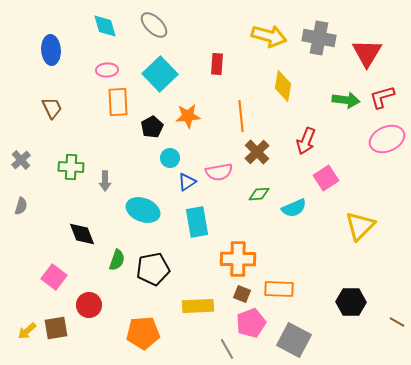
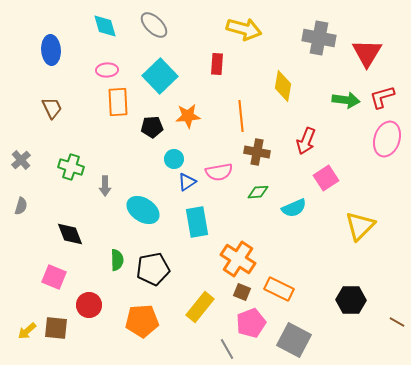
yellow arrow at (269, 36): moved 25 px left, 7 px up
cyan square at (160, 74): moved 2 px down
black pentagon at (152, 127): rotated 25 degrees clockwise
pink ellipse at (387, 139): rotated 48 degrees counterclockwise
brown cross at (257, 152): rotated 35 degrees counterclockwise
cyan circle at (170, 158): moved 4 px right, 1 px down
green cross at (71, 167): rotated 15 degrees clockwise
gray arrow at (105, 181): moved 5 px down
green diamond at (259, 194): moved 1 px left, 2 px up
cyan ellipse at (143, 210): rotated 12 degrees clockwise
black diamond at (82, 234): moved 12 px left
orange cross at (238, 259): rotated 32 degrees clockwise
green semicircle at (117, 260): rotated 20 degrees counterclockwise
pink square at (54, 277): rotated 15 degrees counterclockwise
orange rectangle at (279, 289): rotated 24 degrees clockwise
brown square at (242, 294): moved 2 px up
black hexagon at (351, 302): moved 2 px up
yellow rectangle at (198, 306): moved 2 px right, 1 px down; rotated 48 degrees counterclockwise
brown square at (56, 328): rotated 15 degrees clockwise
orange pentagon at (143, 333): moved 1 px left, 12 px up
